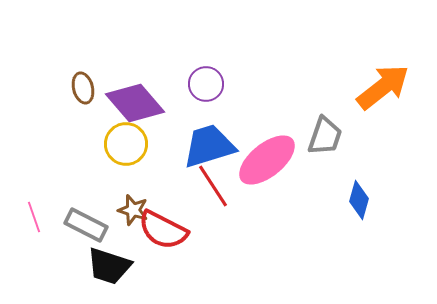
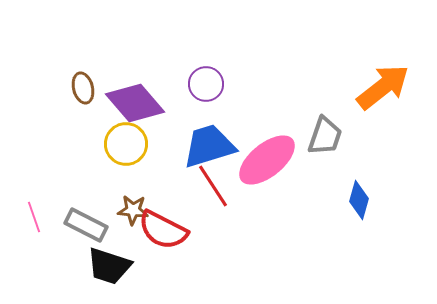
brown star: rotated 12 degrees counterclockwise
